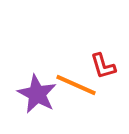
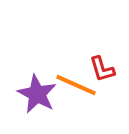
red L-shape: moved 1 px left, 3 px down
